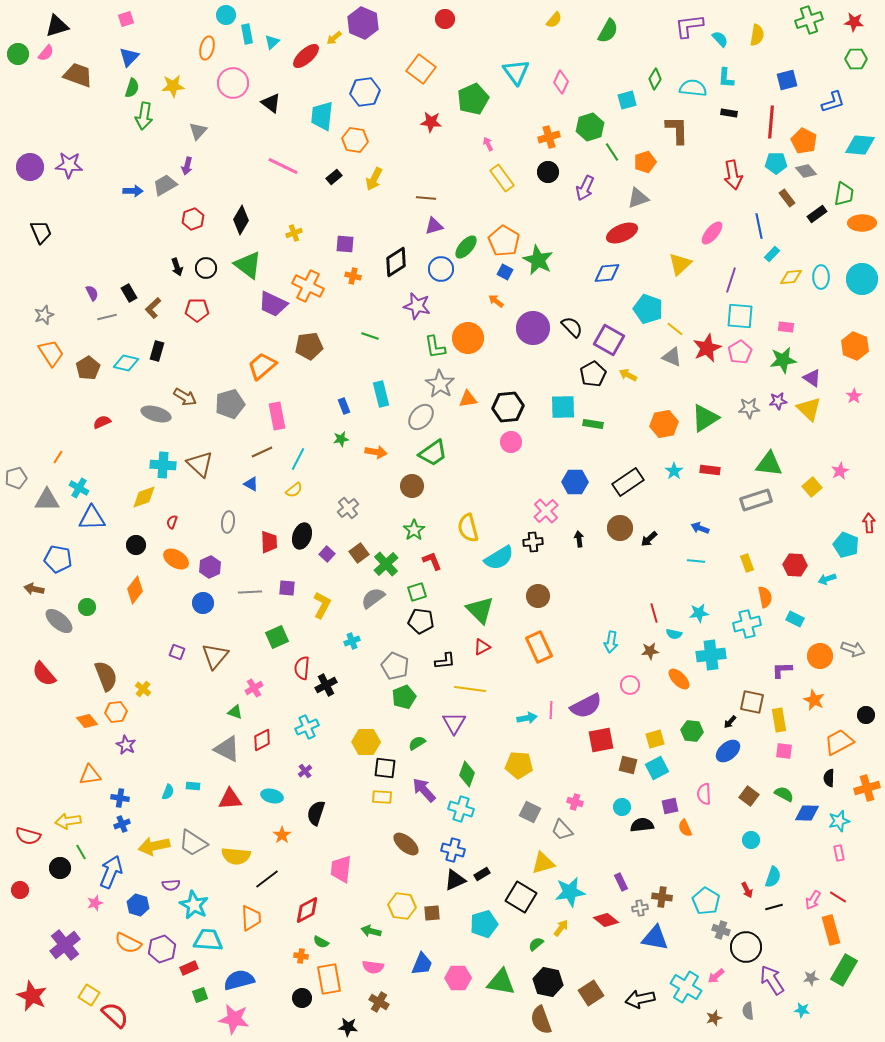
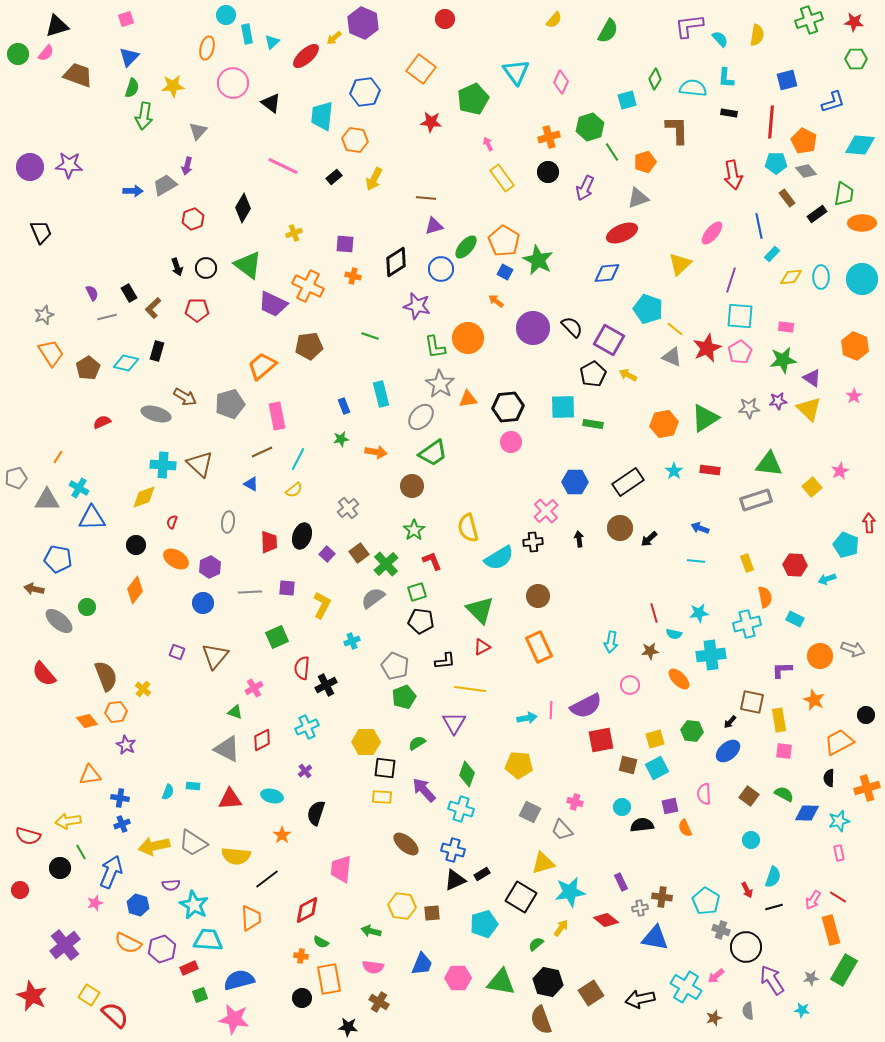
black diamond at (241, 220): moved 2 px right, 12 px up
